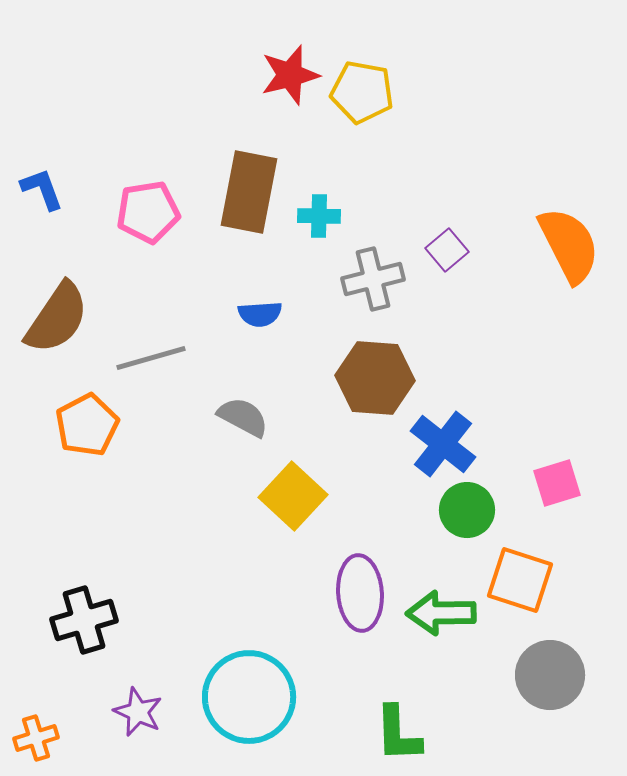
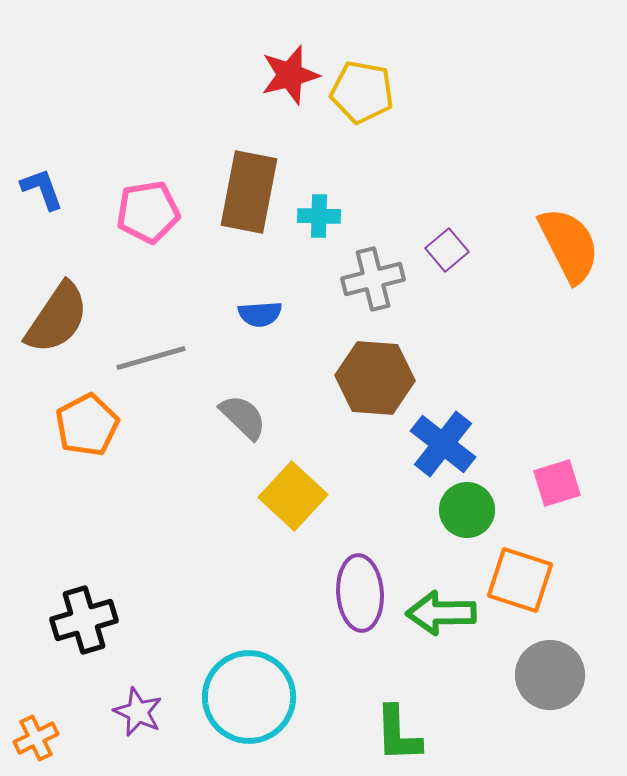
gray semicircle: rotated 16 degrees clockwise
orange cross: rotated 9 degrees counterclockwise
